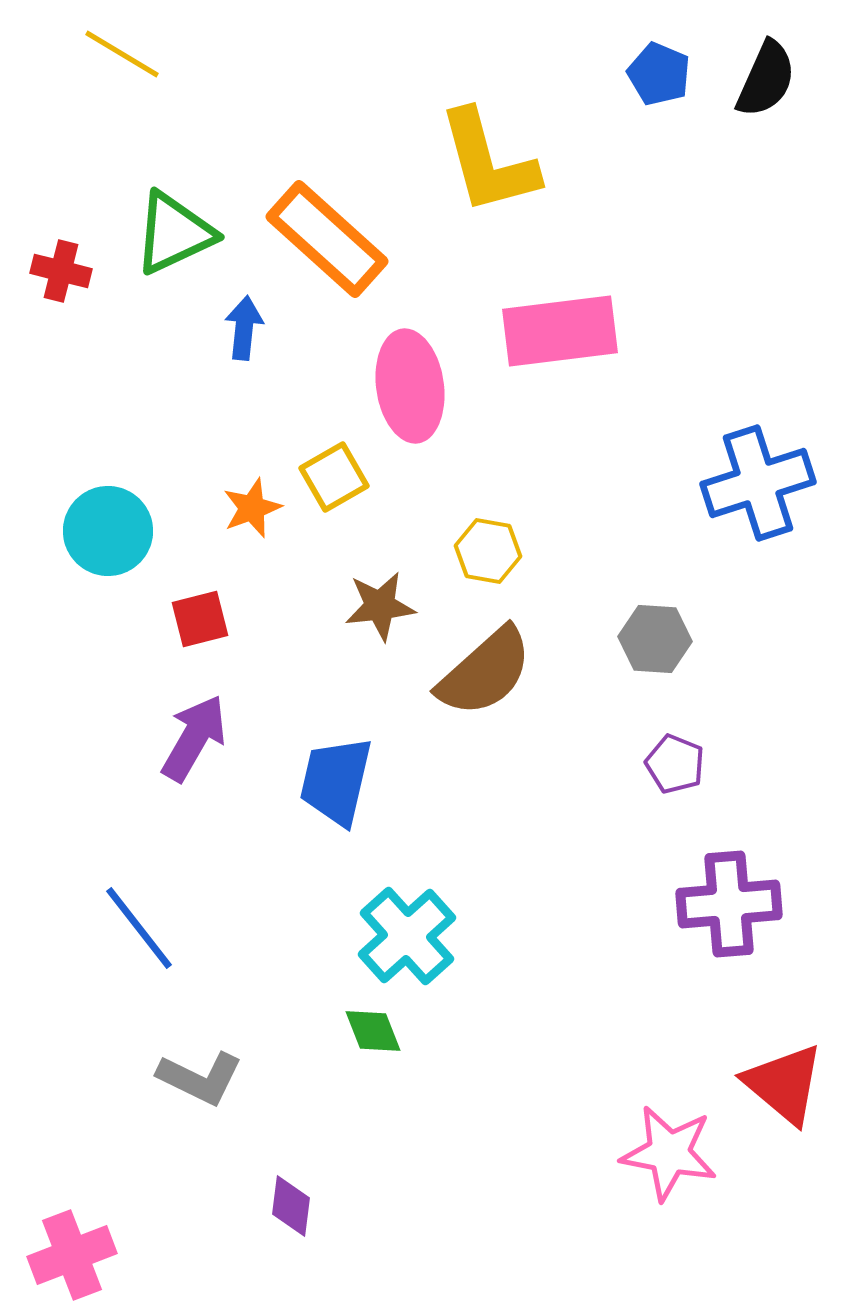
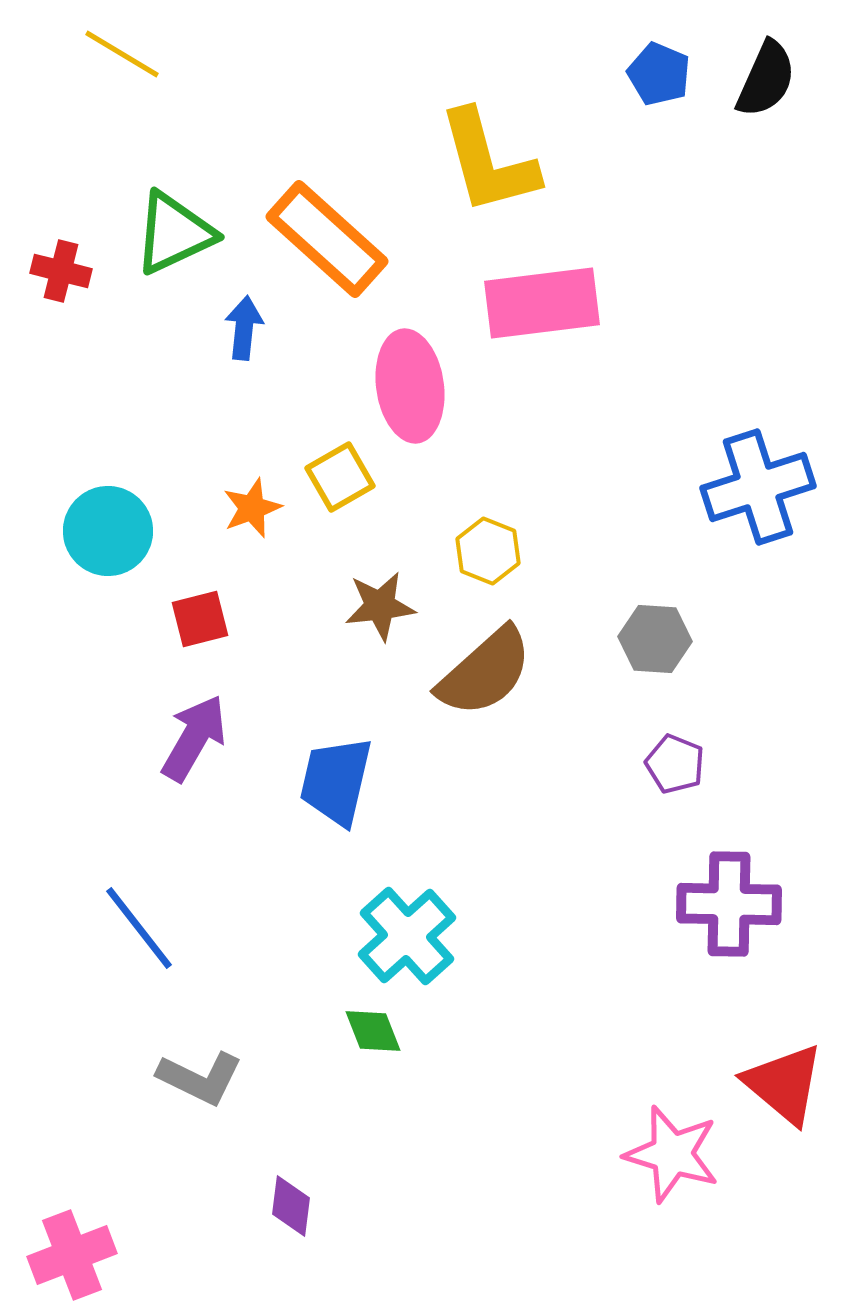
pink rectangle: moved 18 px left, 28 px up
yellow square: moved 6 px right
blue cross: moved 4 px down
yellow hexagon: rotated 12 degrees clockwise
purple cross: rotated 6 degrees clockwise
pink star: moved 3 px right, 1 px down; rotated 6 degrees clockwise
